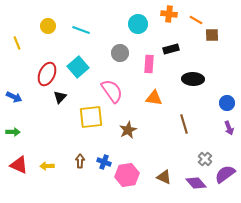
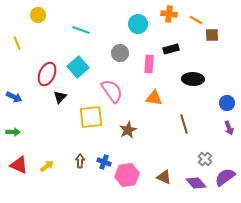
yellow circle: moved 10 px left, 11 px up
yellow arrow: rotated 144 degrees clockwise
purple semicircle: moved 3 px down
